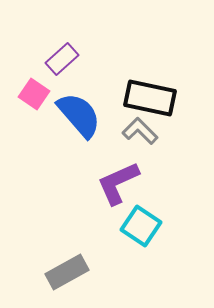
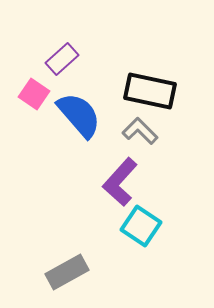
black rectangle: moved 7 px up
purple L-shape: moved 2 px right, 1 px up; rotated 24 degrees counterclockwise
